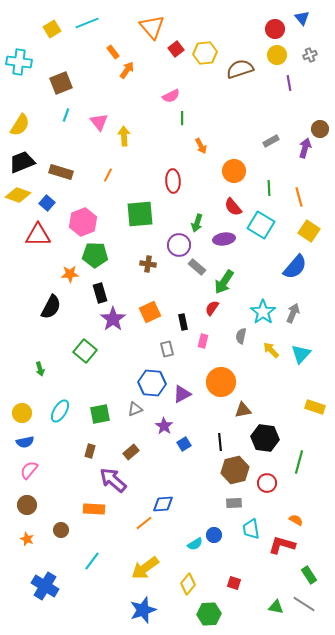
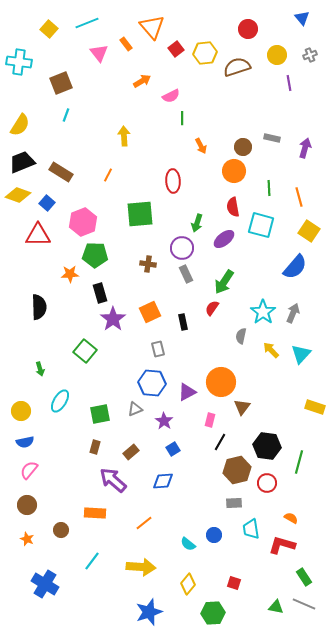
yellow square at (52, 29): moved 3 px left; rotated 18 degrees counterclockwise
red circle at (275, 29): moved 27 px left
orange rectangle at (113, 52): moved 13 px right, 8 px up
brown semicircle at (240, 69): moved 3 px left, 2 px up
orange arrow at (127, 70): moved 15 px right, 11 px down; rotated 24 degrees clockwise
pink triangle at (99, 122): moved 69 px up
brown circle at (320, 129): moved 77 px left, 18 px down
gray rectangle at (271, 141): moved 1 px right, 3 px up; rotated 42 degrees clockwise
brown rectangle at (61, 172): rotated 15 degrees clockwise
red semicircle at (233, 207): rotated 30 degrees clockwise
cyan square at (261, 225): rotated 16 degrees counterclockwise
purple ellipse at (224, 239): rotated 30 degrees counterclockwise
purple circle at (179, 245): moved 3 px right, 3 px down
gray rectangle at (197, 267): moved 11 px left, 7 px down; rotated 24 degrees clockwise
black semicircle at (51, 307): moved 12 px left; rotated 30 degrees counterclockwise
pink rectangle at (203, 341): moved 7 px right, 79 px down
gray rectangle at (167, 349): moved 9 px left
purple triangle at (182, 394): moved 5 px right, 2 px up
brown triangle at (243, 410): moved 1 px left, 3 px up; rotated 42 degrees counterclockwise
cyan ellipse at (60, 411): moved 10 px up
yellow circle at (22, 413): moved 1 px left, 2 px up
purple star at (164, 426): moved 5 px up
black hexagon at (265, 438): moved 2 px right, 8 px down
black line at (220, 442): rotated 36 degrees clockwise
blue square at (184, 444): moved 11 px left, 5 px down
brown rectangle at (90, 451): moved 5 px right, 4 px up
brown hexagon at (235, 470): moved 2 px right
blue diamond at (163, 504): moved 23 px up
orange rectangle at (94, 509): moved 1 px right, 4 px down
orange semicircle at (296, 520): moved 5 px left, 2 px up
cyan semicircle at (195, 544): moved 7 px left; rotated 70 degrees clockwise
yellow arrow at (145, 568): moved 4 px left, 1 px up; rotated 140 degrees counterclockwise
green rectangle at (309, 575): moved 5 px left, 2 px down
blue cross at (45, 586): moved 2 px up
gray line at (304, 604): rotated 10 degrees counterclockwise
blue star at (143, 610): moved 6 px right, 2 px down
green hexagon at (209, 614): moved 4 px right, 1 px up
